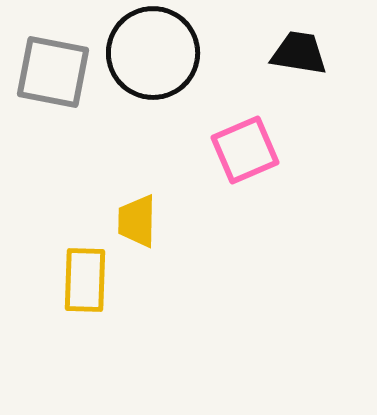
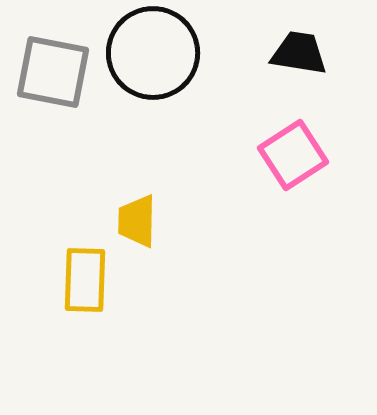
pink square: moved 48 px right, 5 px down; rotated 10 degrees counterclockwise
